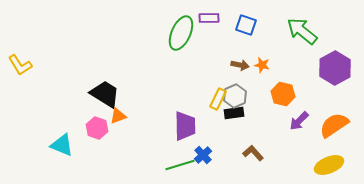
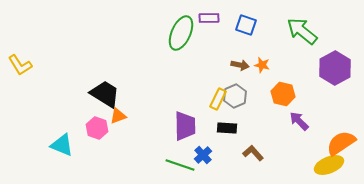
black rectangle: moved 7 px left, 15 px down; rotated 12 degrees clockwise
purple arrow: rotated 90 degrees clockwise
orange semicircle: moved 7 px right, 18 px down
green line: rotated 36 degrees clockwise
